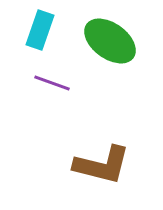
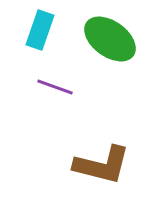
green ellipse: moved 2 px up
purple line: moved 3 px right, 4 px down
